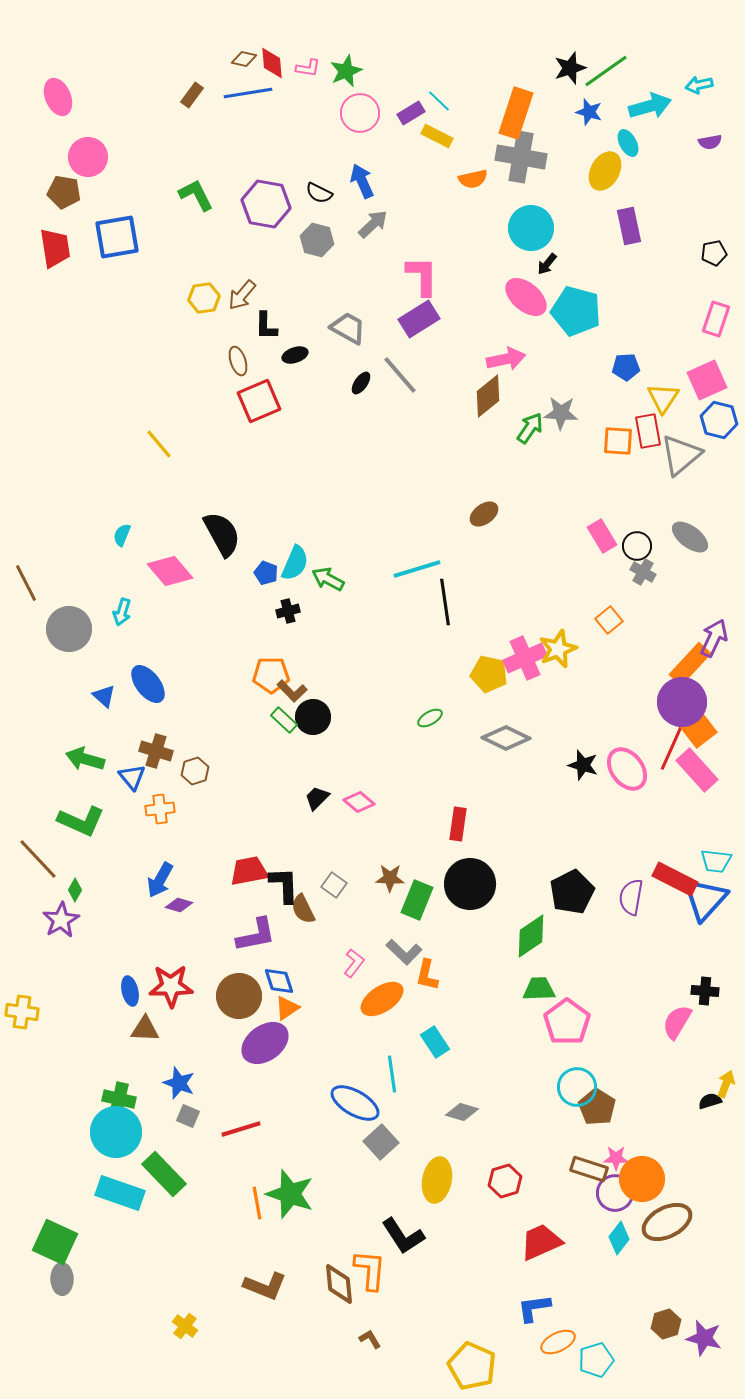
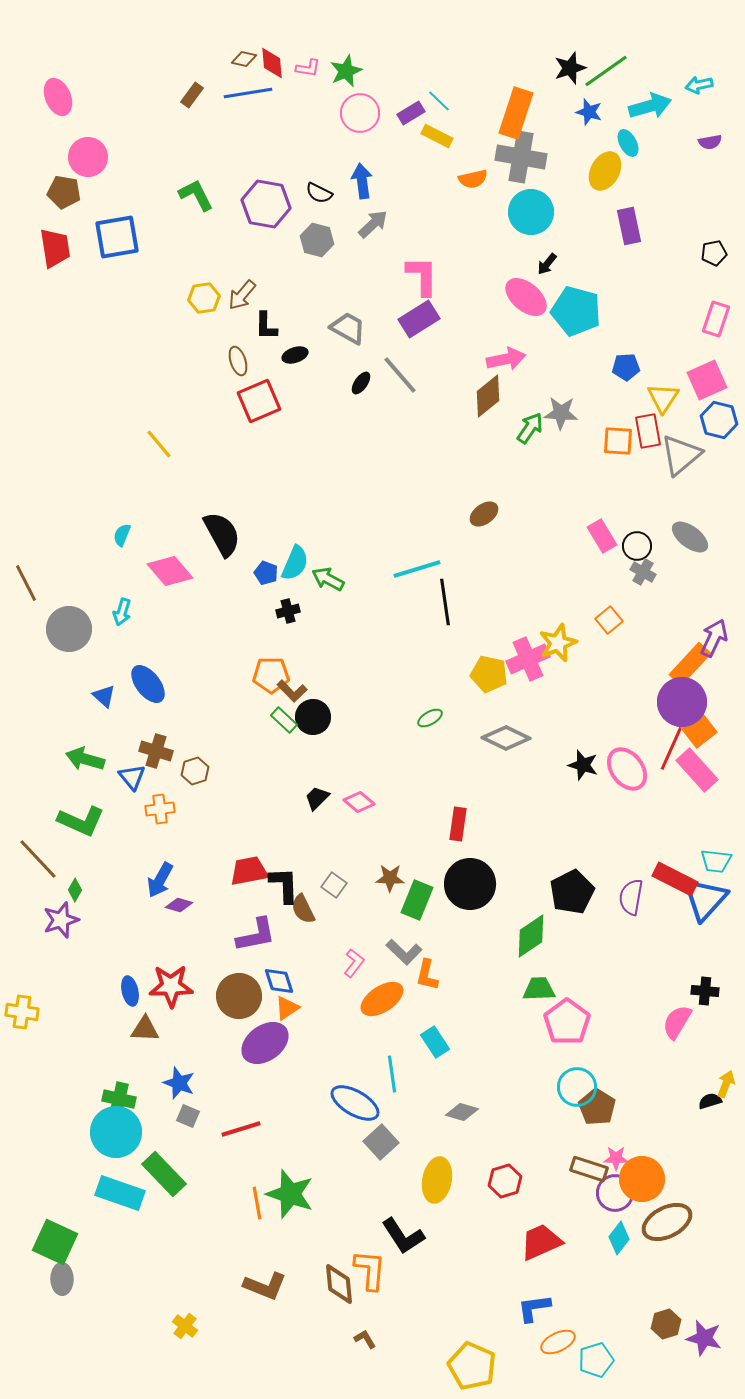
blue arrow at (362, 181): rotated 16 degrees clockwise
cyan circle at (531, 228): moved 16 px up
yellow star at (558, 649): moved 6 px up
pink cross at (525, 658): moved 3 px right, 1 px down
purple star at (61, 920): rotated 12 degrees clockwise
brown L-shape at (370, 1339): moved 5 px left
